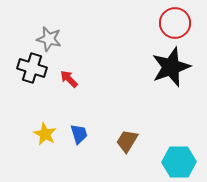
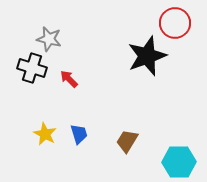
black star: moved 24 px left, 11 px up
